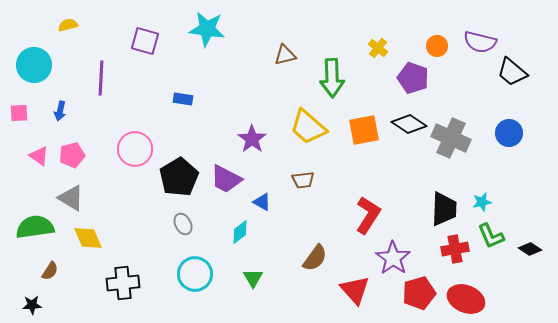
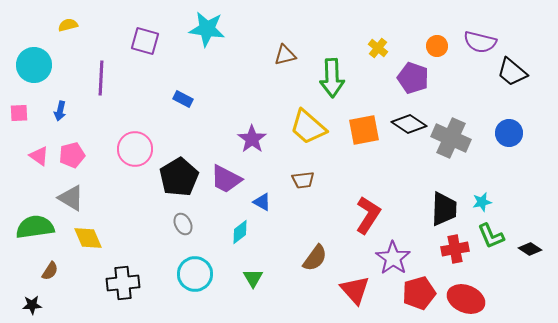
blue rectangle at (183, 99): rotated 18 degrees clockwise
